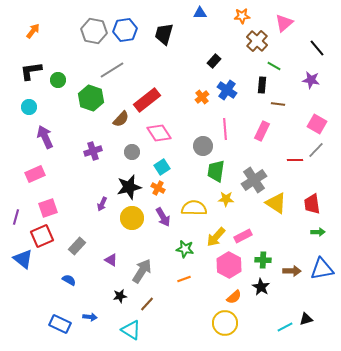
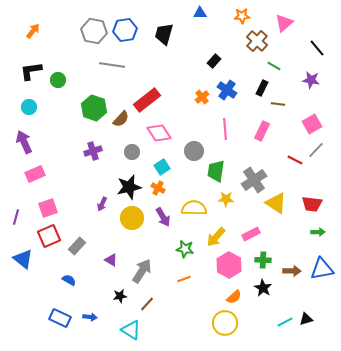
gray line at (112, 70): moved 5 px up; rotated 40 degrees clockwise
black rectangle at (262, 85): moved 3 px down; rotated 21 degrees clockwise
green hexagon at (91, 98): moved 3 px right, 10 px down
pink square at (317, 124): moved 5 px left; rotated 30 degrees clockwise
purple arrow at (45, 137): moved 21 px left, 5 px down
gray circle at (203, 146): moved 9 px left, 5 px down
red line at (295, 160): rotated 28 degrees clockwise
red trapezoid at (312, 204): rotated 75 degrees counterclockwise
red square at (42, 236): moved 7 px right
pink rectangle at (243, 236): moved 8 px right, 2 px up
black star at (261, 287): moved 2 px right, 1 px down
blue rectangle at (60, 324): moved 6 px up
cyan line at (285, 327): moved 5 px up
